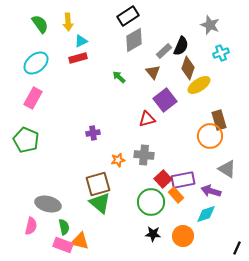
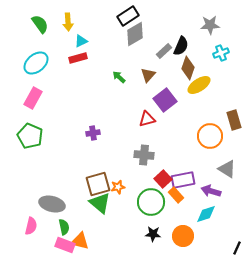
gray star at (210, 25): rotated 24 degrees counterclockwise
gray diamond at (134, 40): moved 1 px right, 6 px up
brown triangle at (153, 72): moved 5 px left, 3 px down; rotated 21 degrees clockwise
brown rectangle at (219, 120): moved 15 px right
green pentagon at (26, 140): moved 4 px right, 4 px up
orange star at (118, 160): moved 27 px down
gray ellipse at (48, 204): moved 4 px right
pink rectangle at (63, 245): moved 2 px right
